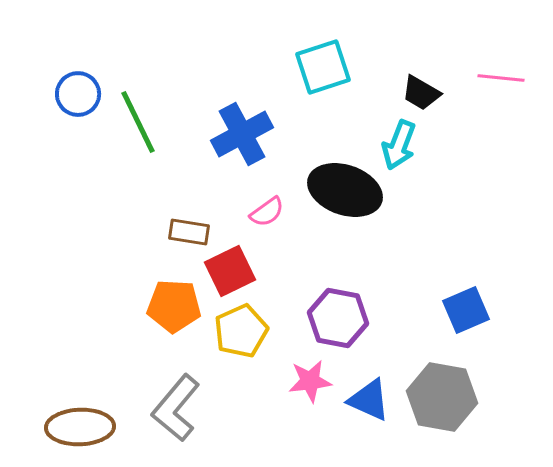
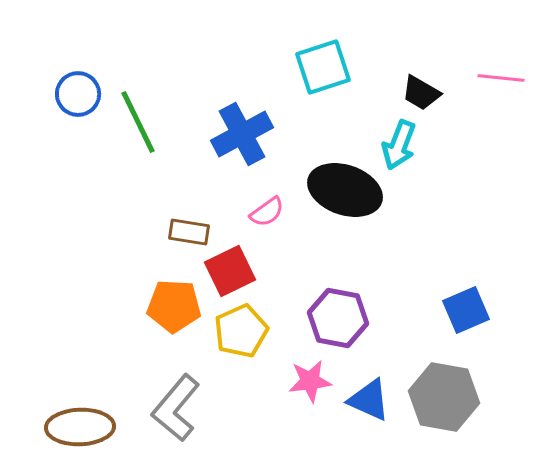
gray hexagon: moved 2 px right
